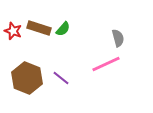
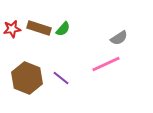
red star: moved 1 px left, 2 px up; rotated 30 degrees counterclockwise
gray semicircle: moved 1 px right; rotated 72 degrees clockwise
